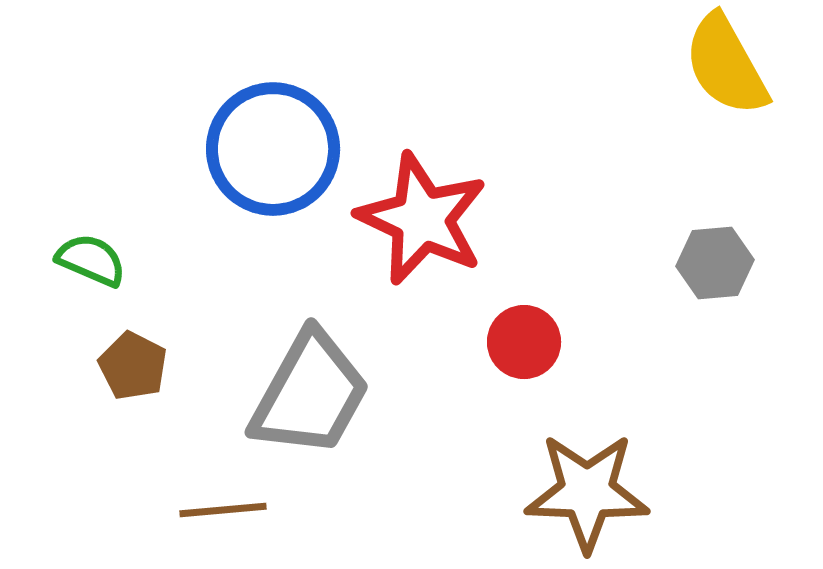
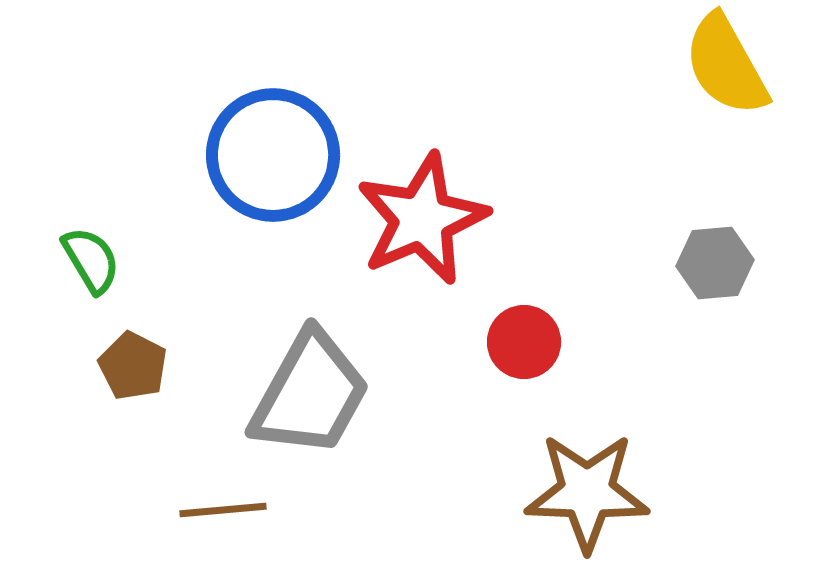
blue circle: moved 6 px down
red star: rotated 24 degrees clockwise
green semicircle: rotated 36 degrees clockwise
